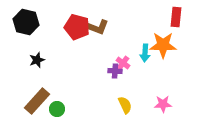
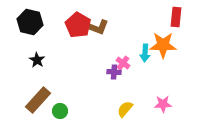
black hexagon: moved 4 px right
red pentagon: moved 1 px right, 2 px up; rotated 15 degrees clockwise
black star: rotated 21 degrees counterclockwise
purple cross: moved 1 px left, 1 px down
brown rectangle: moved 1 px right, 1 px up
yellow semicircle: moved 4 px down; rotated 114 degrees counterclockwise
green circle: moved 3 px right, 2 px down
